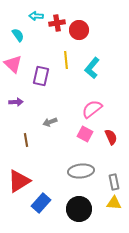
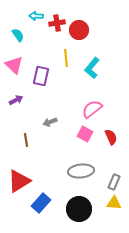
yellow line: moved 2 px up
pink triangle: moved 1 px right, 1 px down
purple arrow: moved 2 px up; rotated 24 degrees counterclockwise
gray rectangle: rotated 35 degrees clockwise
